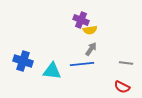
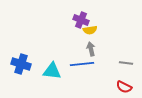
gray arrow: rotated 48 degrees counterclockwise
blue cross: moved 2 px left, 3 px down
red semicircle: moved 2 px right
